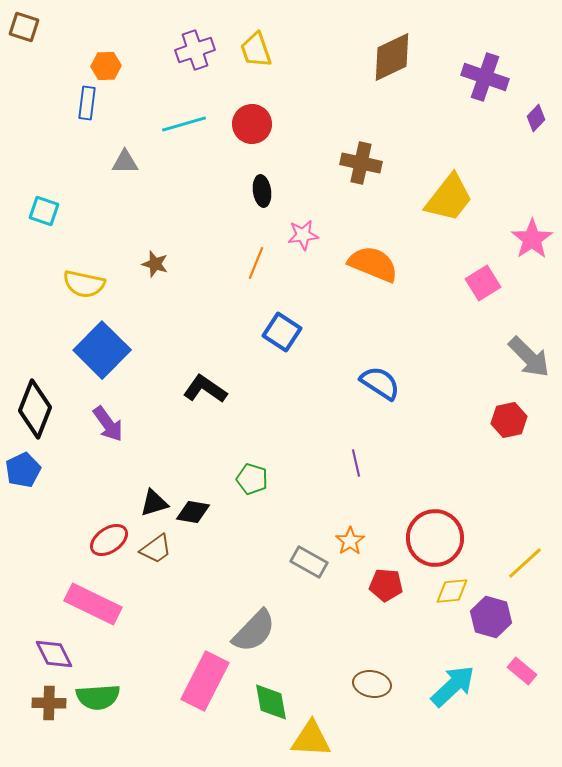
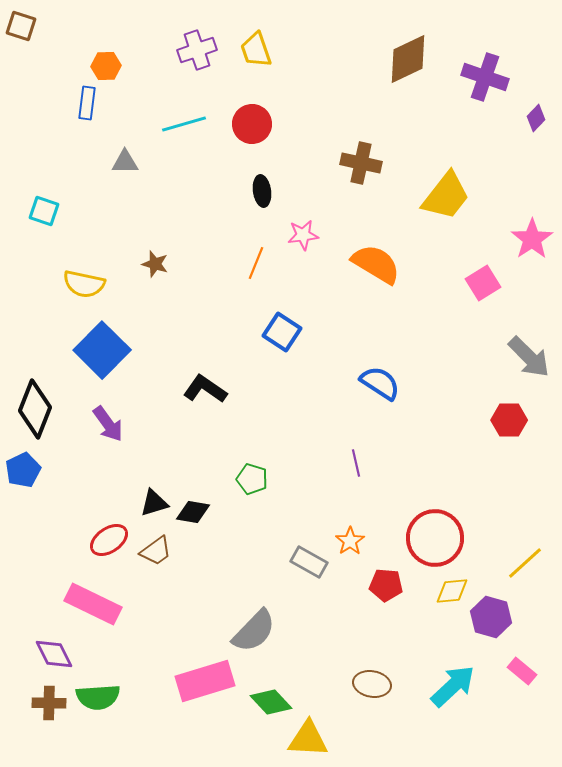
brown square at (24, 27): moved 3 px left, 1 px up
purple cross at (195, 50): moved 2 px right
brown diamond at (392, 57): moved 16 px right, 2 px down
yellow trapezoid at (449, 198): moved 3 px left, 2 px up
orange semicircle at (373, 264): moved 3 px right; rotated 9 degrees clockwise
red hexagon at (509, 420): rotated 12 degrees clockwise
brown trapezoid at (156, 549): moved 2 px down
pink rectangle at (205, 681): rotated 46 degrees clockwise
green diamond at (271, 702): rotated 33 degrees counterclockwise
yellow triangle at (311, 739): moved 3 px left
